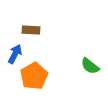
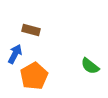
brown rectangle: rotated 12 degrees clockwise
